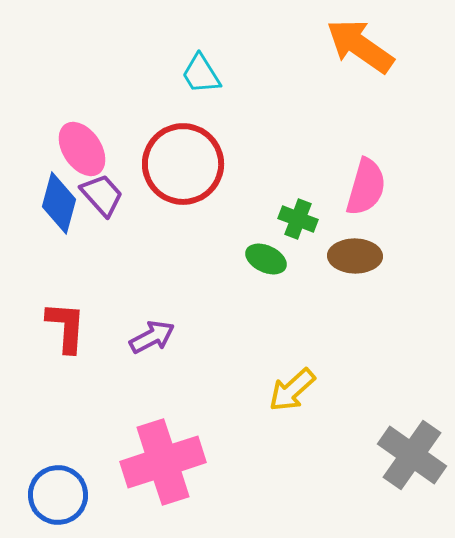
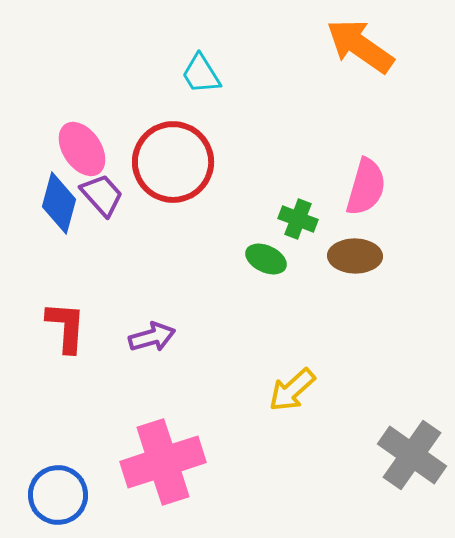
red circle: moved 10 px left, 2 px up
purple arrow: rotated 12 degrees clockwise
